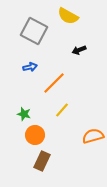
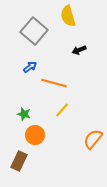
yellow semicircle: rotated 45 degrees clockwise
gray square: rotated 12 degrees clockwise
blue arrow: rotated 24 degrees counterclockwise
orange line: rotated 60 degrees clockwise
orange semicircle: moved 3 px down; rotated 35 degrees counterclockwise
brown rectangle: moved 23 px left
